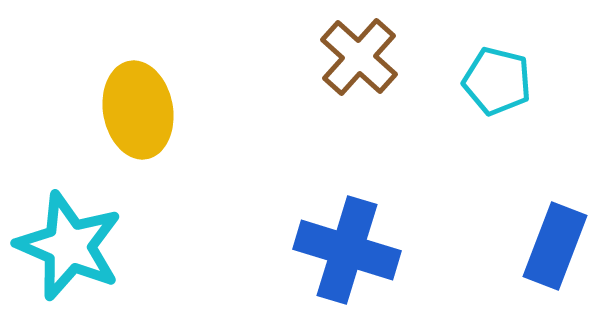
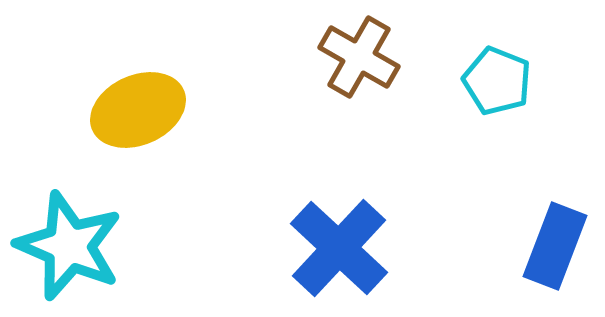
brown cross: rotated 12 degrees counterclockwise
cyan pentagon: rotated 8 degrees clockwise
yellow ellipse: rotated 76 degrees clockwise
blue cross: moved 8 px left, 2 px up; rotated 26 degrees clockwise
